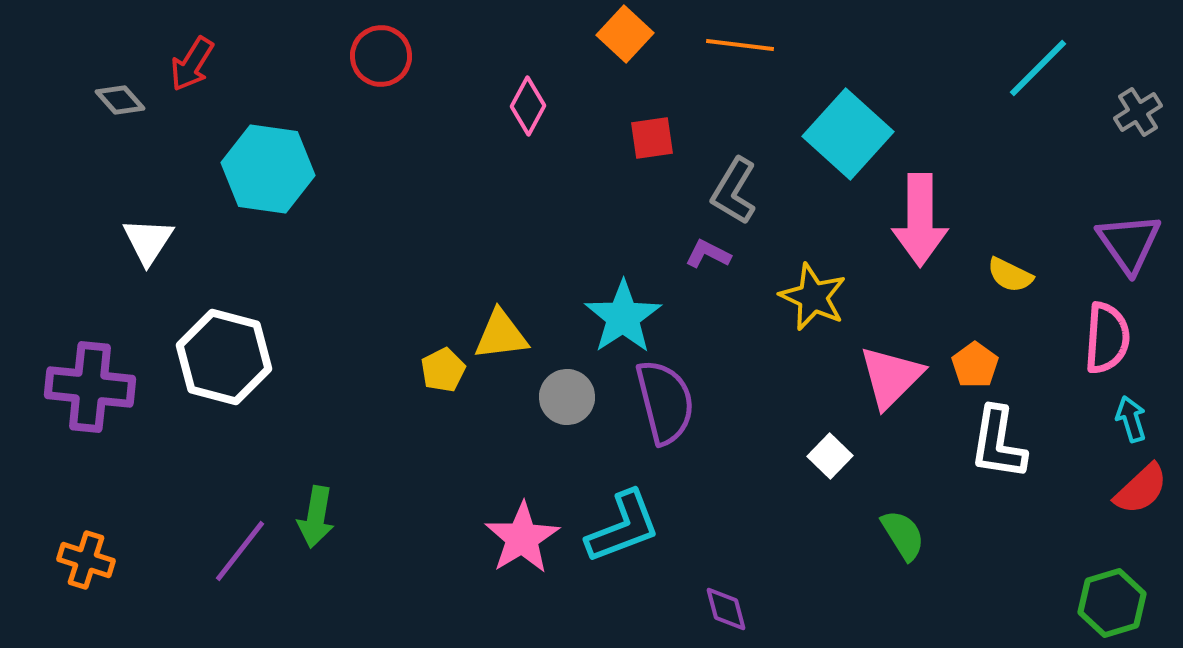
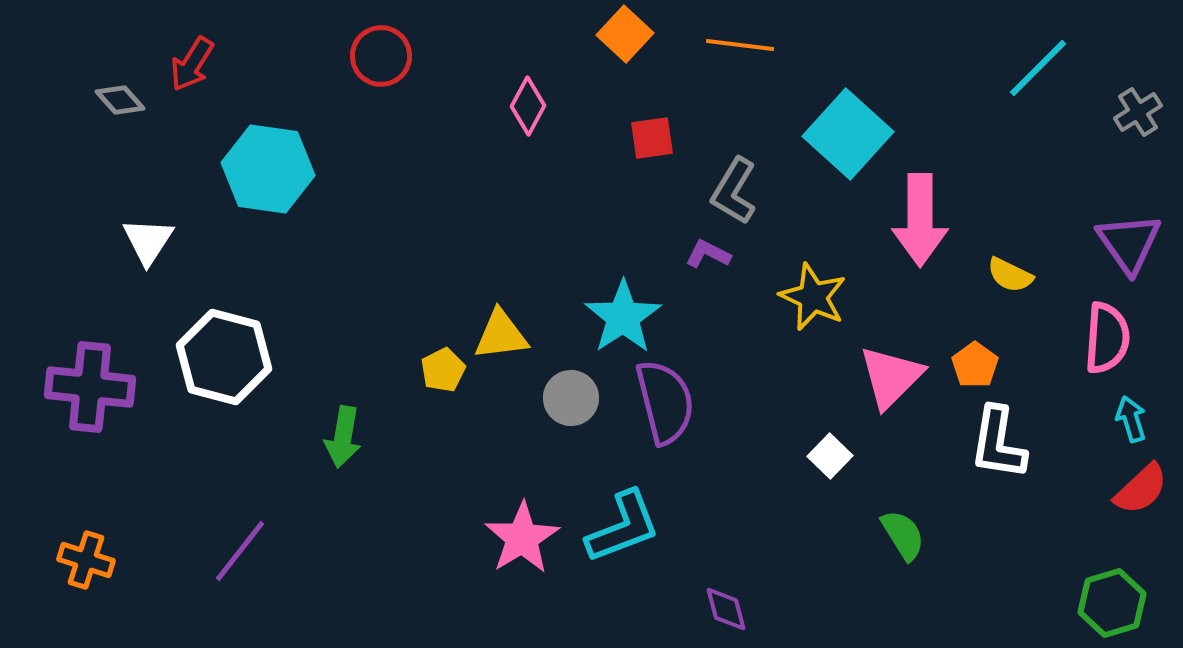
gray circle: moved 4 px right, 1 px down
green arrow: moved 27 px right, 80 px up
